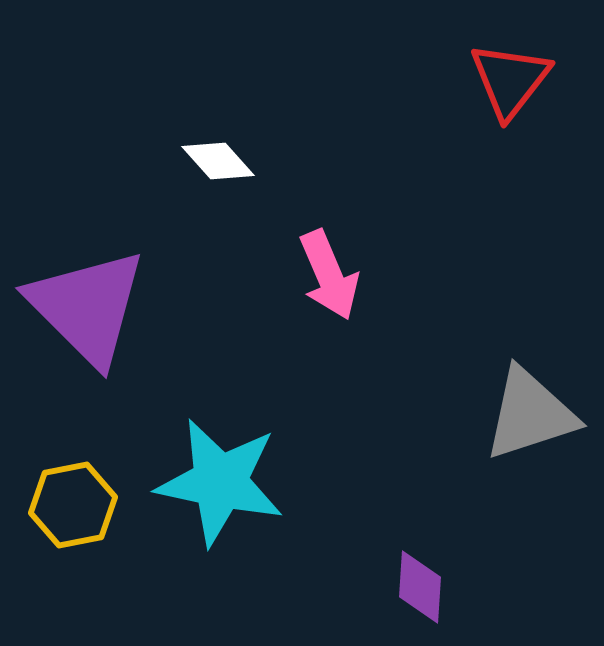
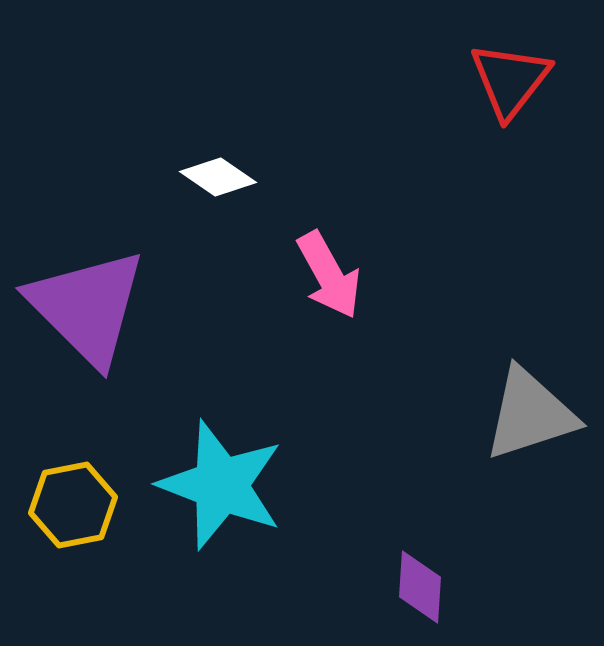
white diamond: moved 16 px down; rotated 14 degrees counterclockwise
pink arrow: rotated 6 degrees counterclockwise
cyan star: moved 1 px right, 3 px down; rotated 9 degrees clockwise
